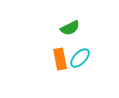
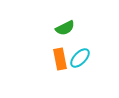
green semicircle: moved 5 px left
